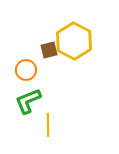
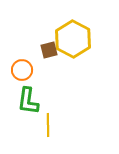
yellow hexagon: moved 1 px left, 2 px up
orange circle: moved 4 px left
green L-shape: rotated 60 degrees counterclockwise
